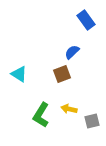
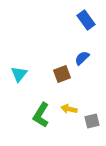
blue semicircle: moved 10 px right, 6 px down
cyan triangle: rotated 36 degrees clockwise
